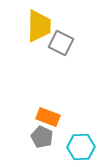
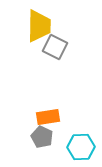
gray square: moved 6 px left, 4 px down
orange rectangle: rotated 30 degrees counterclockwise
